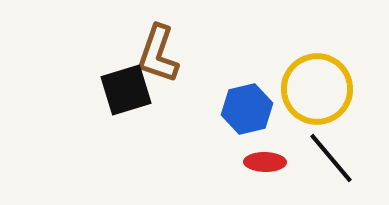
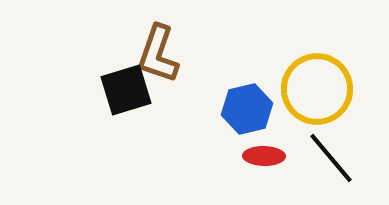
red ellipse: moved 1 px left, 6 px up
